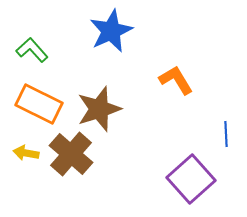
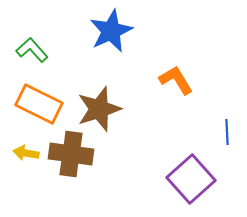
blue line: moved 1 px right, 2 px up
brown cross: rotated 33 degrees counterclockwise
